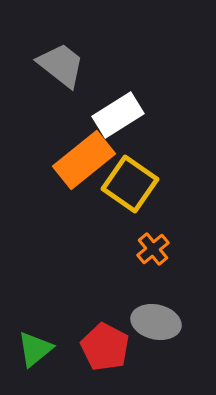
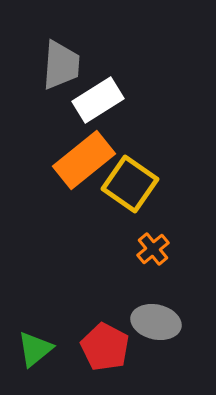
gray trapezoid: rotated 56 degrees clockwise
white rectangle: moved 20 px left, 15 px up
